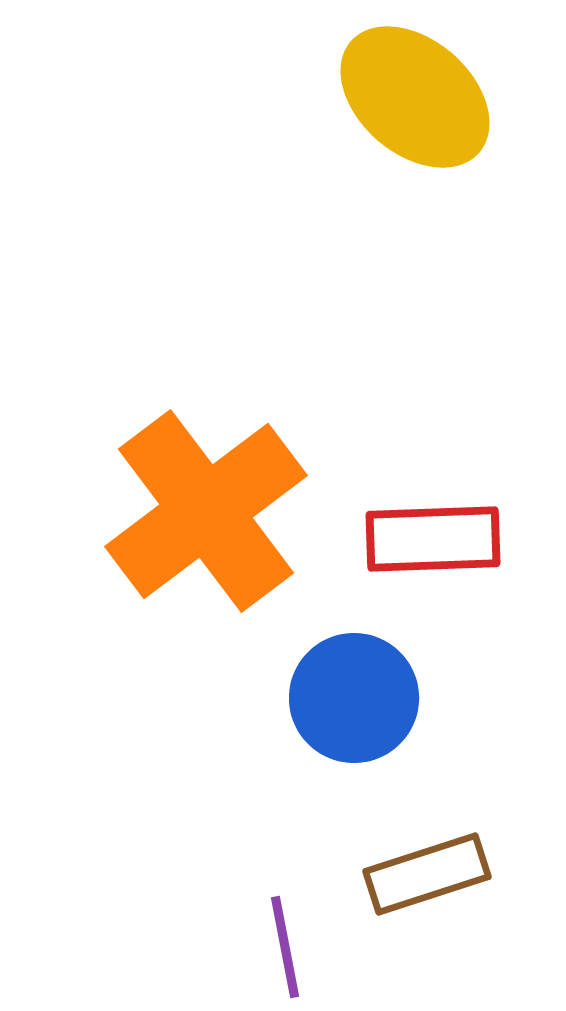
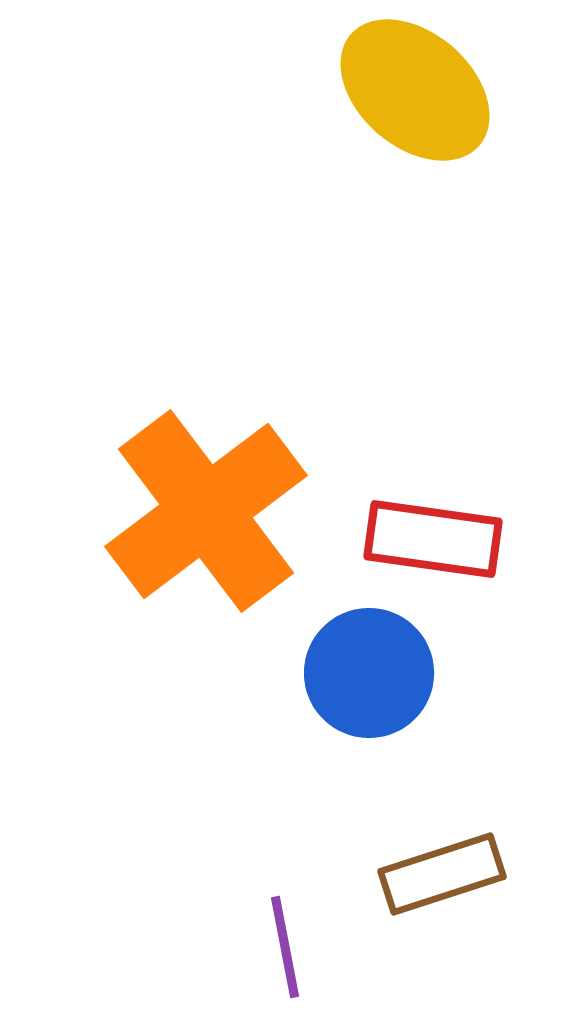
yellow ellipse: moved 7 px up
red rectangle: rotated 10 degrees clockwise
blue circle: moved 15 px right, 25 px up
brown rectangle: moved 15 px right
